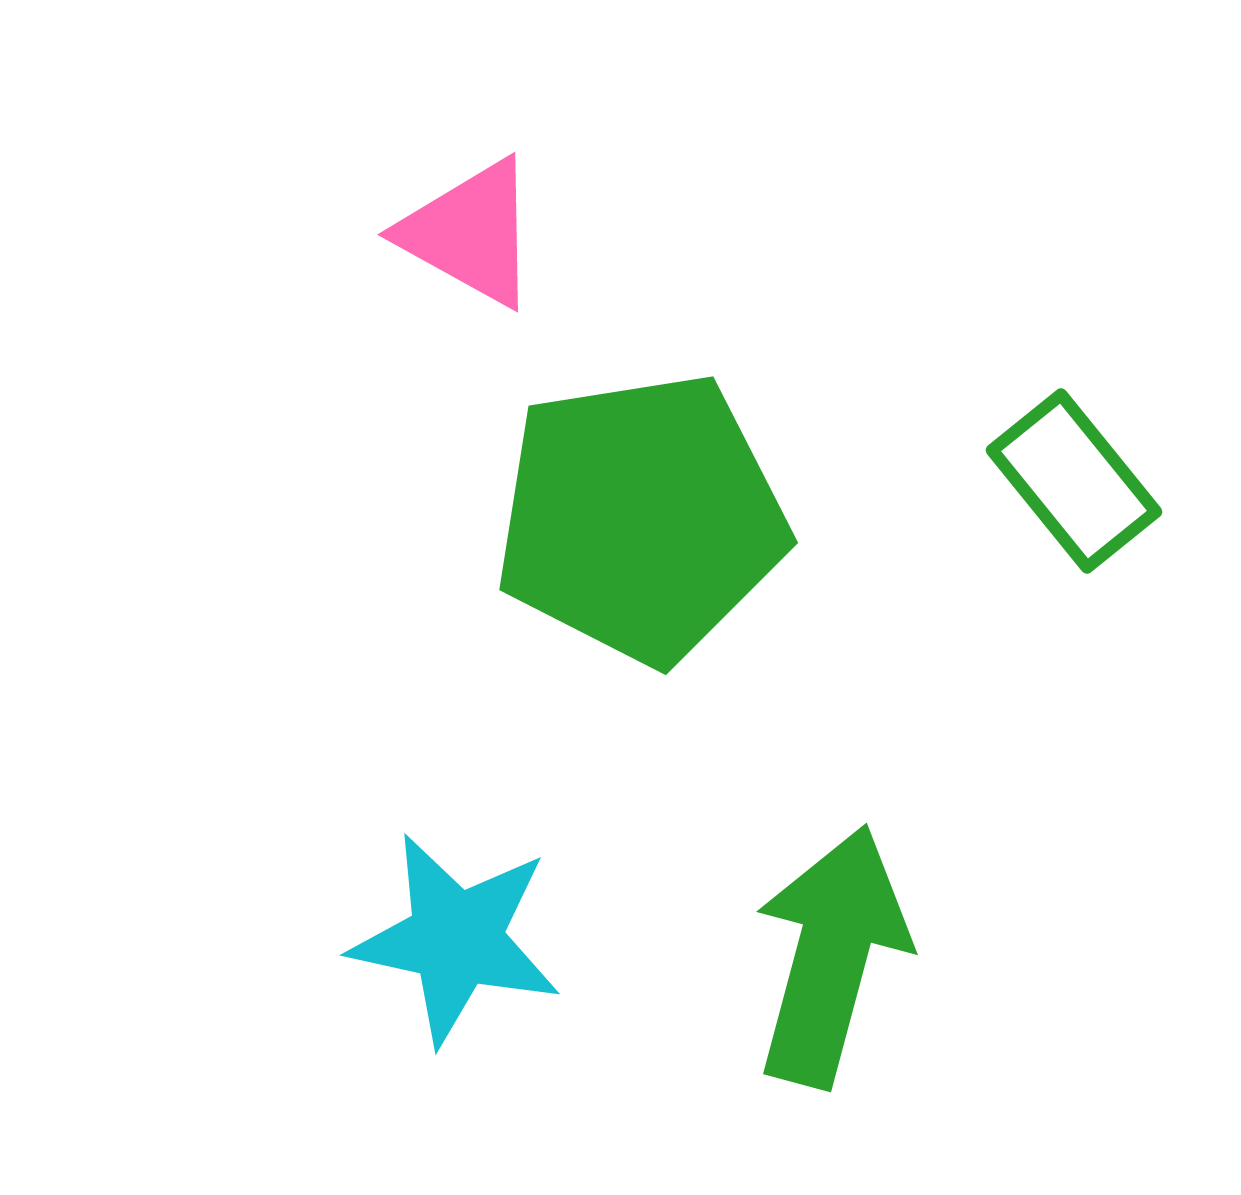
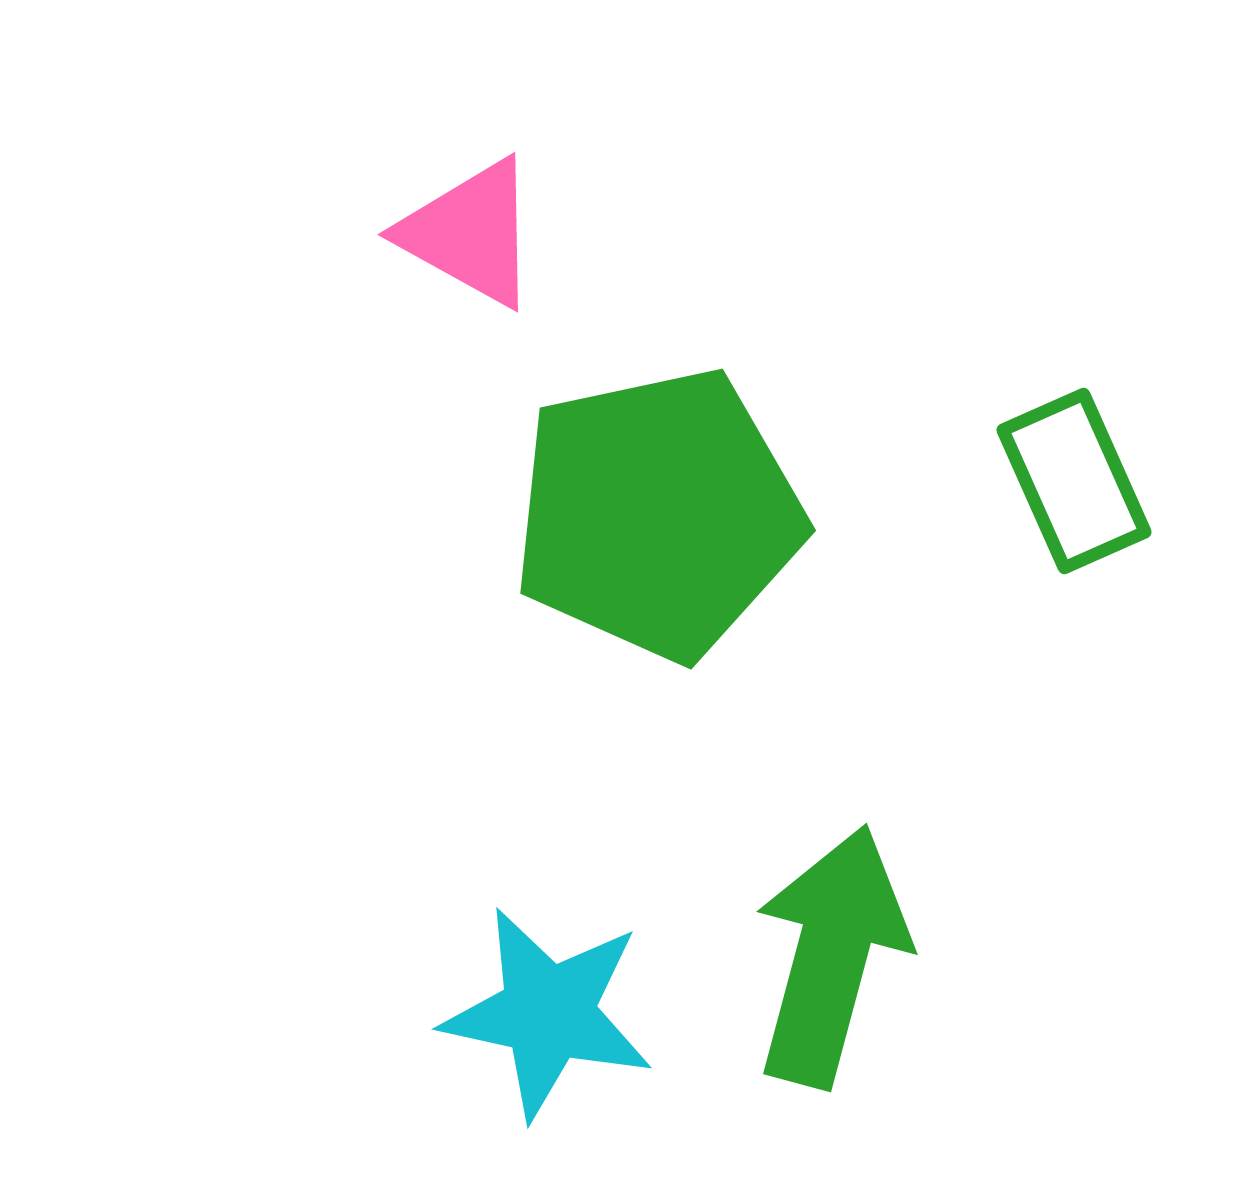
green rectangle: rotated 15 degrees clockwise
green pentagon: moved 17 px right, 4 px up; rotated 3 degrees counterclockwise
cyan star: moved 92 px right, 74 px down
